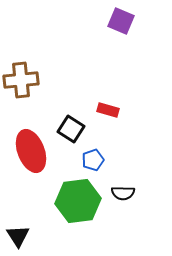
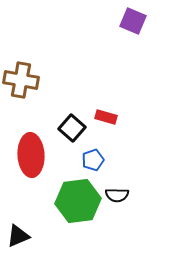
purple square: moved 12 px right
brown cross: rotated 16 degrees clockwise
red rectangle: moved 2 px left, 7 px down
black square: moved 1 px right, 1 px up; rotated 8 degrees clockwise
red ellipse: moved 4 px down; rotated 18 degrees clockwise
black semicircle: moved 6 px left, 2 px down
black triangle: rotated 40 degrees clockwise
